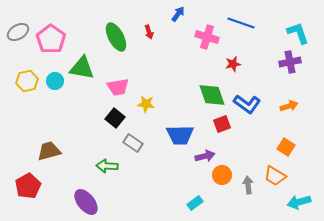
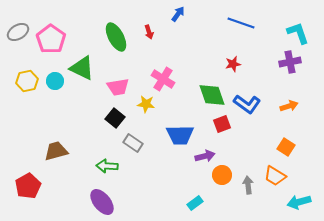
pink cross: moved 44 px left, 42 px down; rotated 15 degrees clockwise
green triangle: rotated 16 degrees clockwise
brown trapezoid: moved 7 px right
purple ellipse: moved 16 px right
